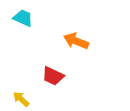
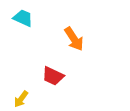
orange arrow: moved 2 px left, 2 px up; rotated 145 degrees counterclockwise
yellow arrow: rotated 96 degrees counterclockwise
